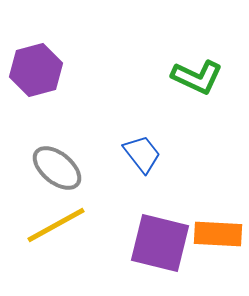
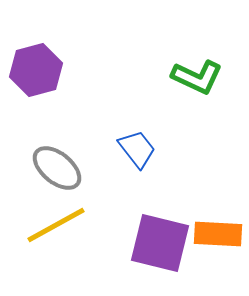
blue trapezoid: moved 5 px left, 5 px up
